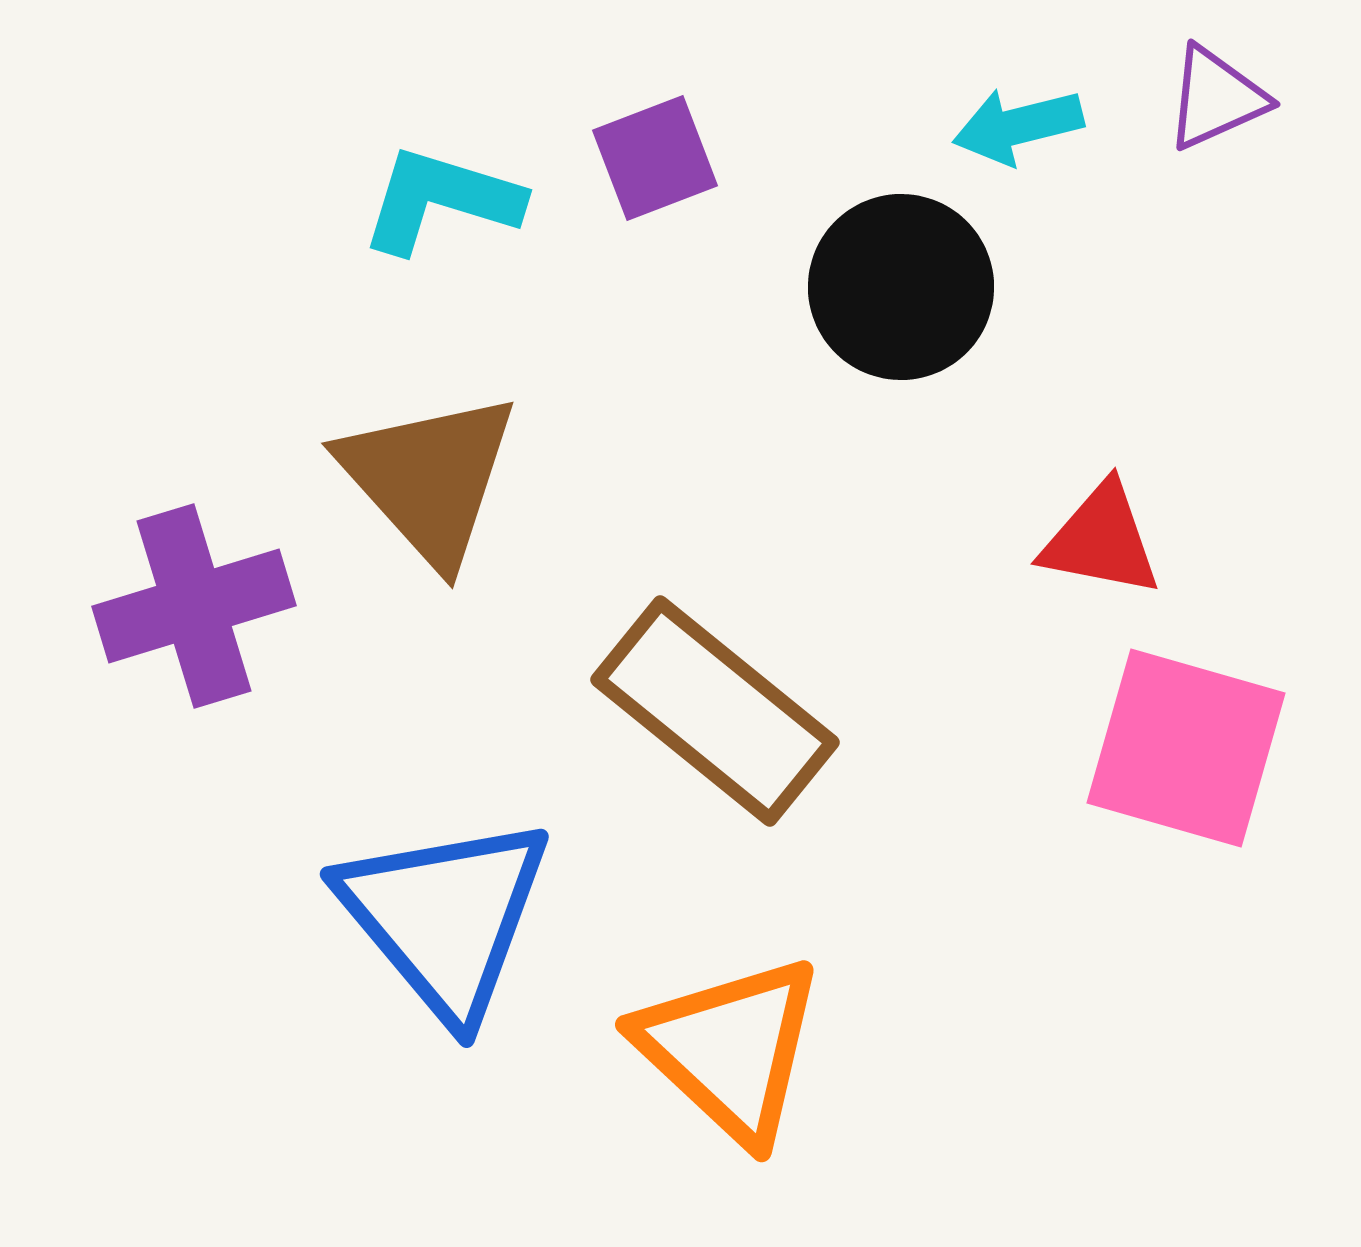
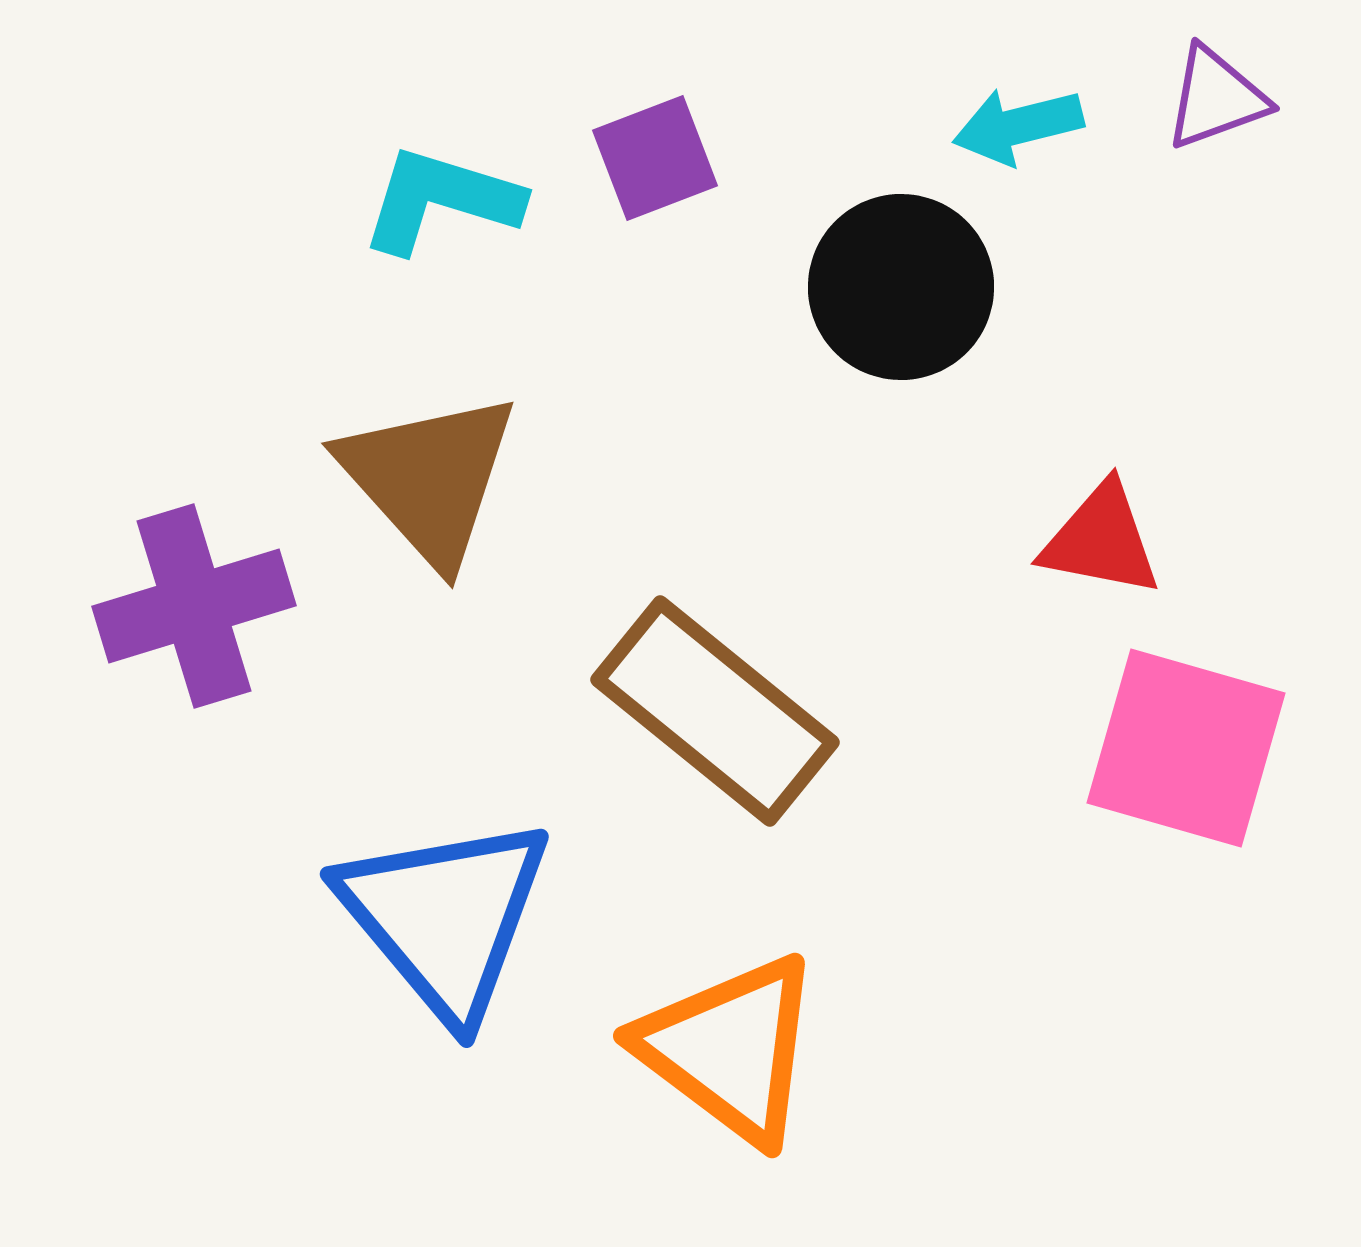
purple triangle: rotated 4 degrees clockwise
orange triangle: rotated 6 degrees counterclockwise
